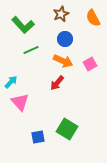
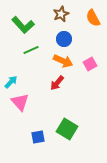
blue circle: moved 1 px left
